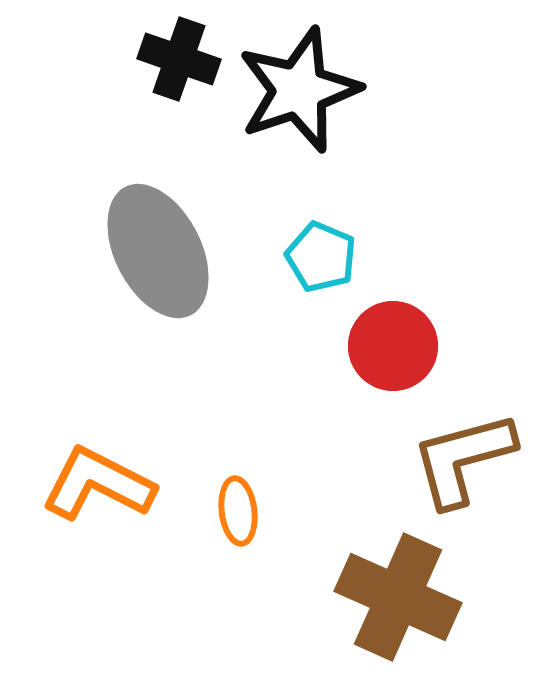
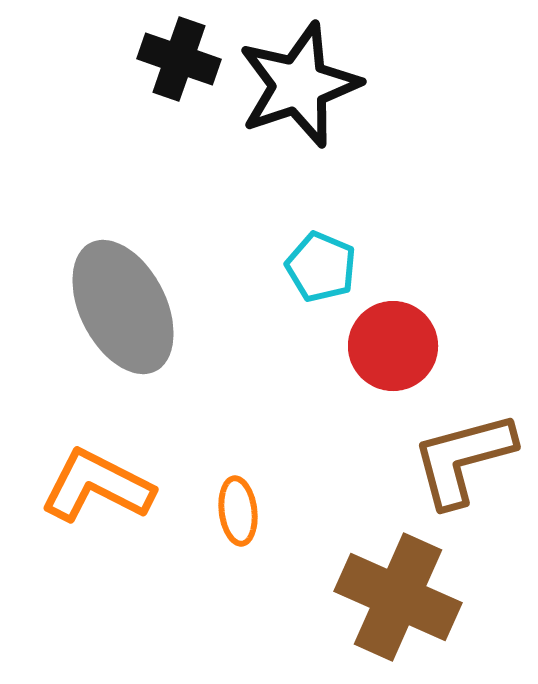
black star: moved 5 px up
gray ellipse: moved 35 px left, 56 px down
cyan pentagon: moved 10 px down
orange L-shape: moved 1 px left, 2 px down
